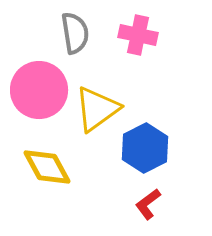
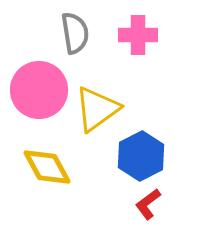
pink cross: rotated 12 degrees counterclockwise
blue hexagon: moved 4 px left, 8 px down
